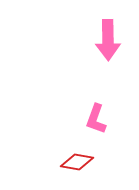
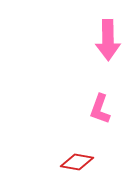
pink L-shape: moved 4 px right, 10 px up
